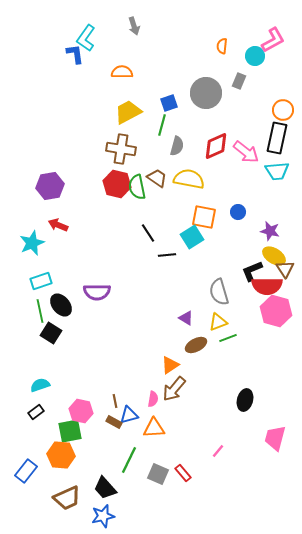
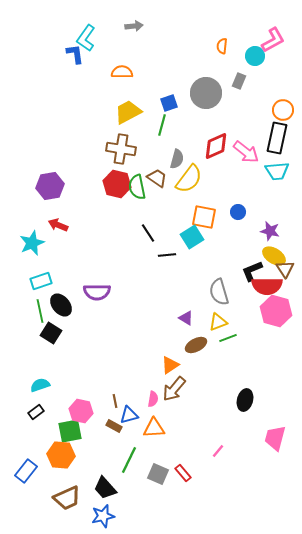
gray arrow at (134, 26): rotated 78 degrees counterclockwise
gray semicircle at (177, 146): moved 13 px down
yellow semicircle at (189, 179): rotated 116 degrees clockwise
brown rectangle at (114, 422): moved 4 px down
